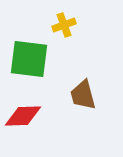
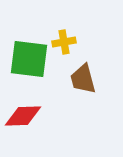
yellow cross: moved 17 px down; rotated 10 degrees clockwise
brown trapezoid: moved 16 px up
